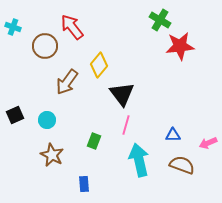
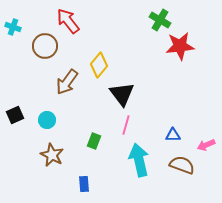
red arrow: moved 4 px left, 6 px up
pink arrow: moved 2 px left, 2 px down
